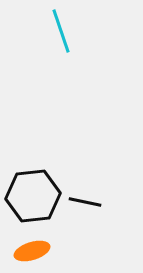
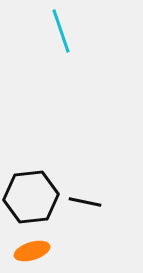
black hexagon: moved 2 px left, 1 px down
